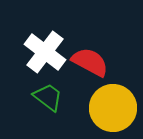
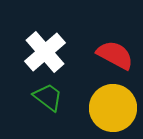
white cross: rotated 12 degrees clockwise
red semicircle: moved 25 px right, 7 px up
